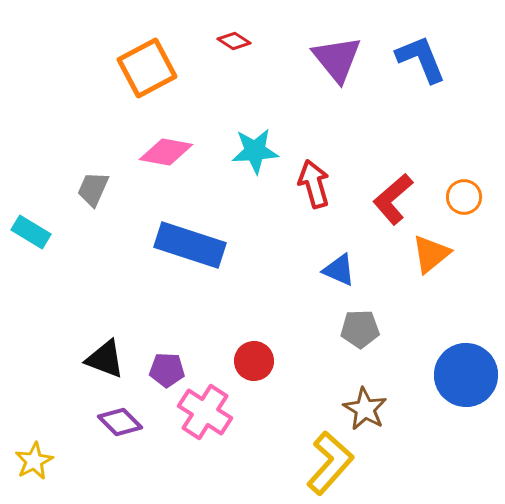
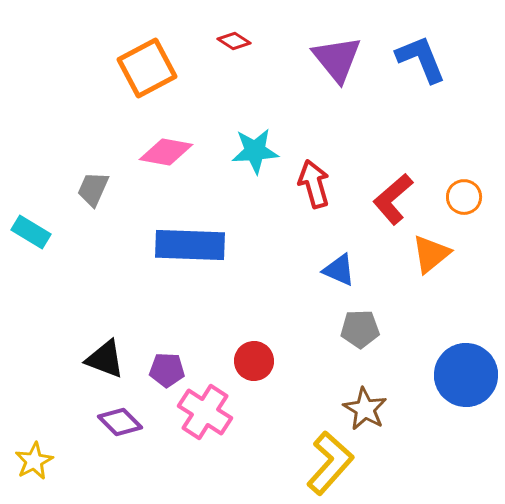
blue rectangle: rotated 16 degrees counterclockwise
